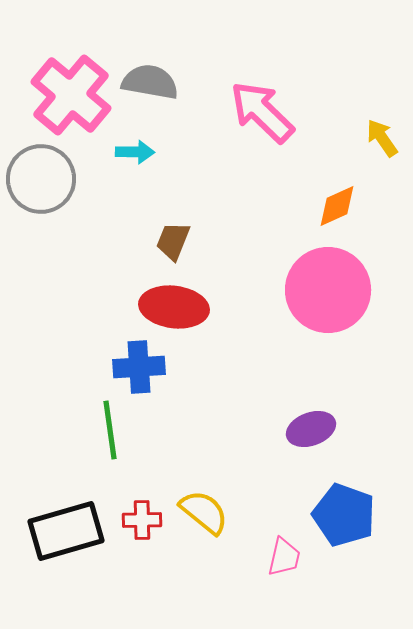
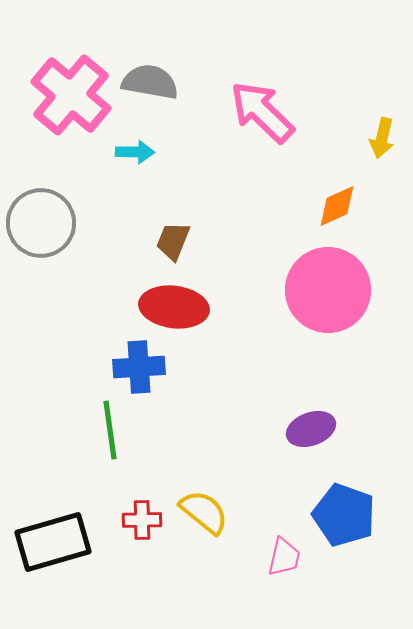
yellow arrow: rotated 132 degrees counterclockwise
gray circle: moved 44 px down
black rectangle: moved 13 px left, 11 px down
